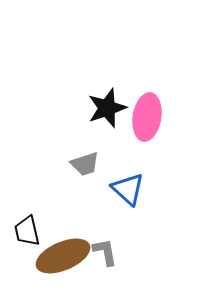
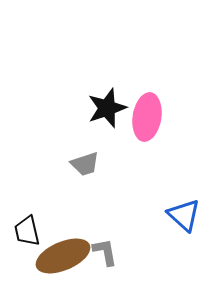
blue triangle: moved 56 px right, 26 px down
